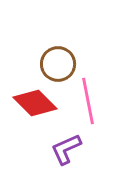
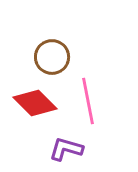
brown circle: moved 6 px left, 7 px up
purple L-shape: rotated 40 degrees clockwise
